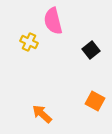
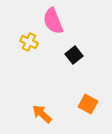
pink semicircle: rotated 8 degrees counterclockwise
black square: moved 17 px left, 5 px down
orange square: moved 7 px left, 3 px down
